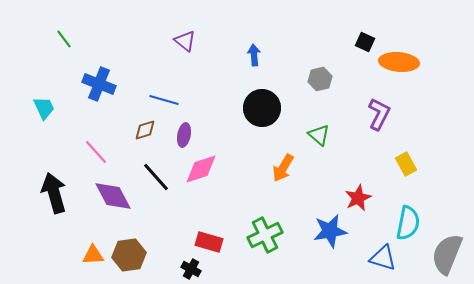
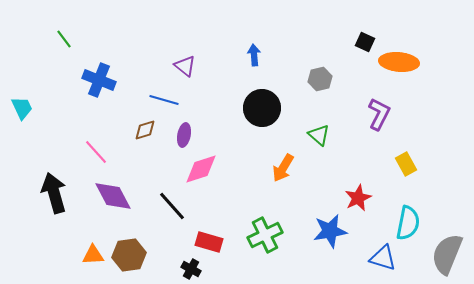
purple triangle: moved 25 px down
blue cross: moved 4 px up
cyan trapezoid: moved 22 px left
black line: moved 16 px right, 29 px down
